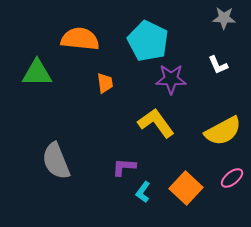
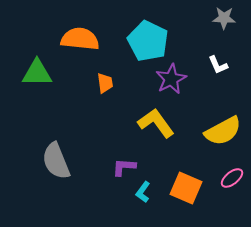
purple star: rotated 28 degrees counterclockwise
orange square: rotated 20 degrees counterclockwise
